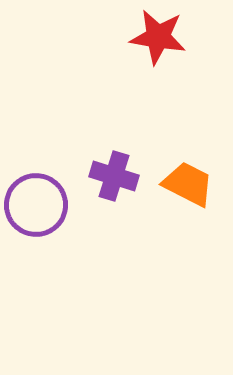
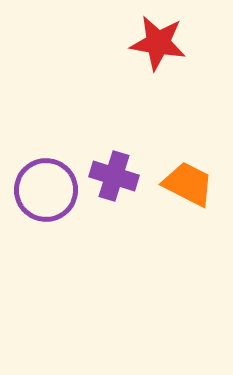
red star: moved 6 px down
purple circle: moved 10 px right, 15 px up
